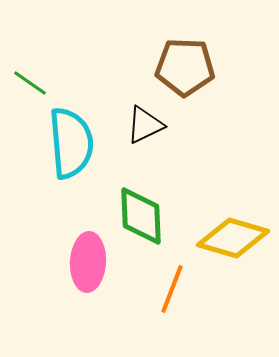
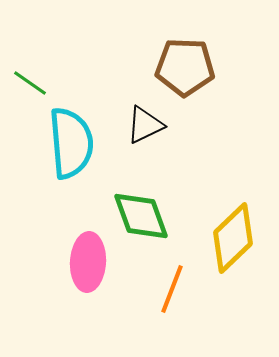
green diamond: rotated 18 degrees counterclockwise
yellow diamond: rotated 60 degrees counterclockwise
